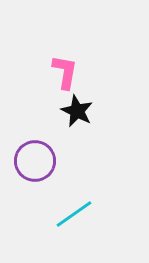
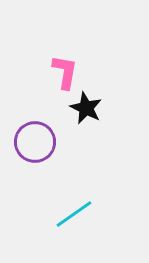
black star: moved 9 px right, 3 px up
purple circle: moved 19 px up
